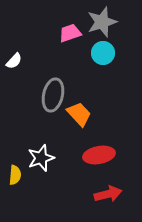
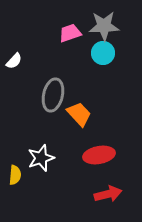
gray star: moved 2 px right, 4 px down; rotated 16 degrees clockwise
